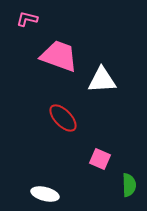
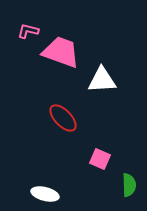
pink L-shape: moved 1 px right, 12 px down
pink trapezoid: moved 2 px right, 4 px up
